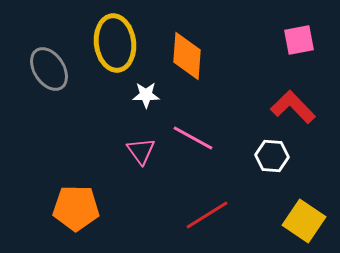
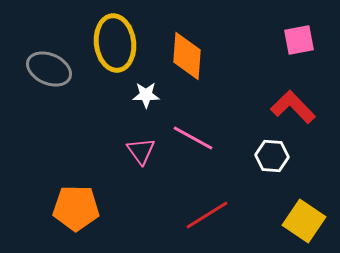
gray ellipse: rotated 33 degrees counterclockwise
